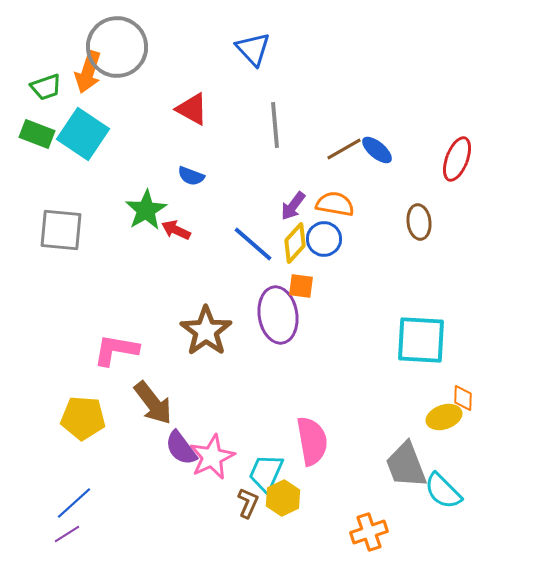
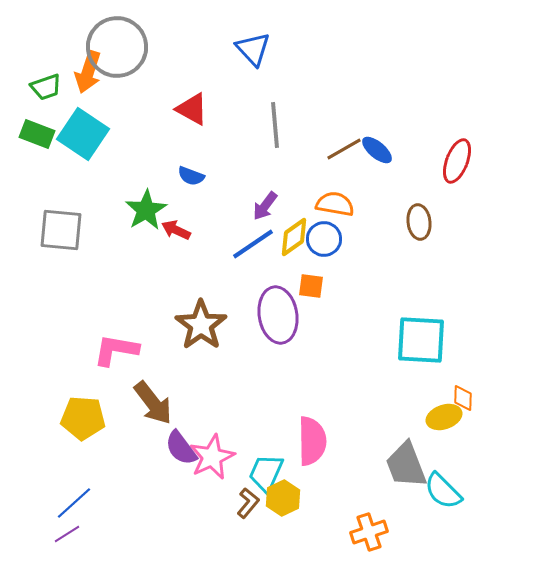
red ellipse at (457, 159): moved 2 px down
purple arrow at (293, 206): moved 28 px left
yellow diamond at (295, 243): moved 1 px left, 6 px up; rotated 12 degrees clockwise
blue line at (253, 244): rotated 75 degrees counterclockwise
orange square at (301, 286): moved 10 px right
brown star at (206, 331): moved 5 px left, 6 px up
pink semicircle at (312, 441): rotated 9 degrees clockwise
brown L-shape at (248, 503): rotated 16 degrees clockwise
